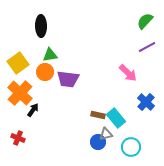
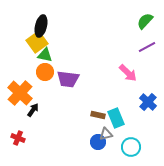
black ellipse: rotated 15 degrees clockwise
green triangle: moved 5 px left; rotated 21 degrees clockwise
yellow square: moved 19 px right, 21 px up
blue cross: moved 2 px right
cyan rectangle: rotated 18 degrees clockwise
